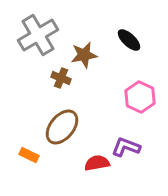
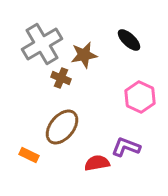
gray cross: moved 4 px right, 9 px down
